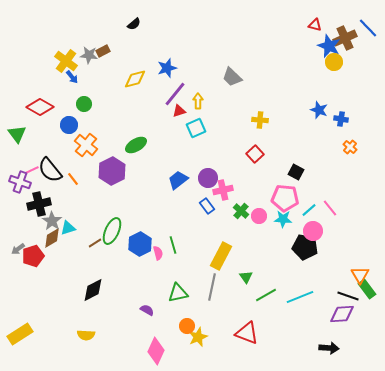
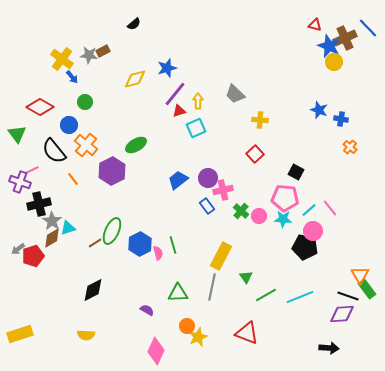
yellow cross at (66, 61): moved 4 px left, 2 px up
gray trapezoid at (232, 77): moved 3 px right, 17 px down
green circle at (84, 104): moved 1 px right, 2 px up
black semicircle at (50, 170): moved 4 px right, 19 px up
green triangle at (178, 293): rotated 10 degrees clockwise
yellow rectangle at (20, 334): rotated 15 degrees clockwise
